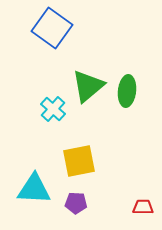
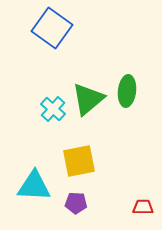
green triangle: moved 13 px down
cyan triangle: moved 3 px up
